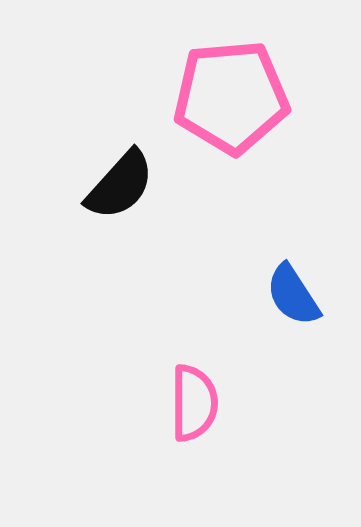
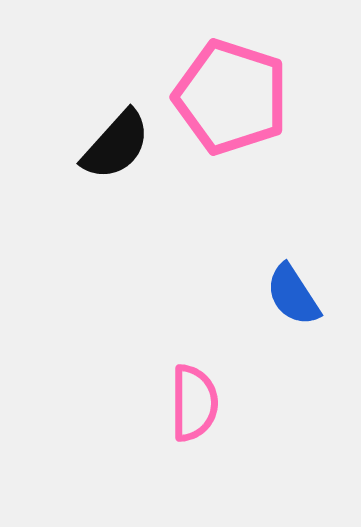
pink pentagon: rotated 23 degrees clockwise
black semicircle: moved 4 px left, 40 px up
